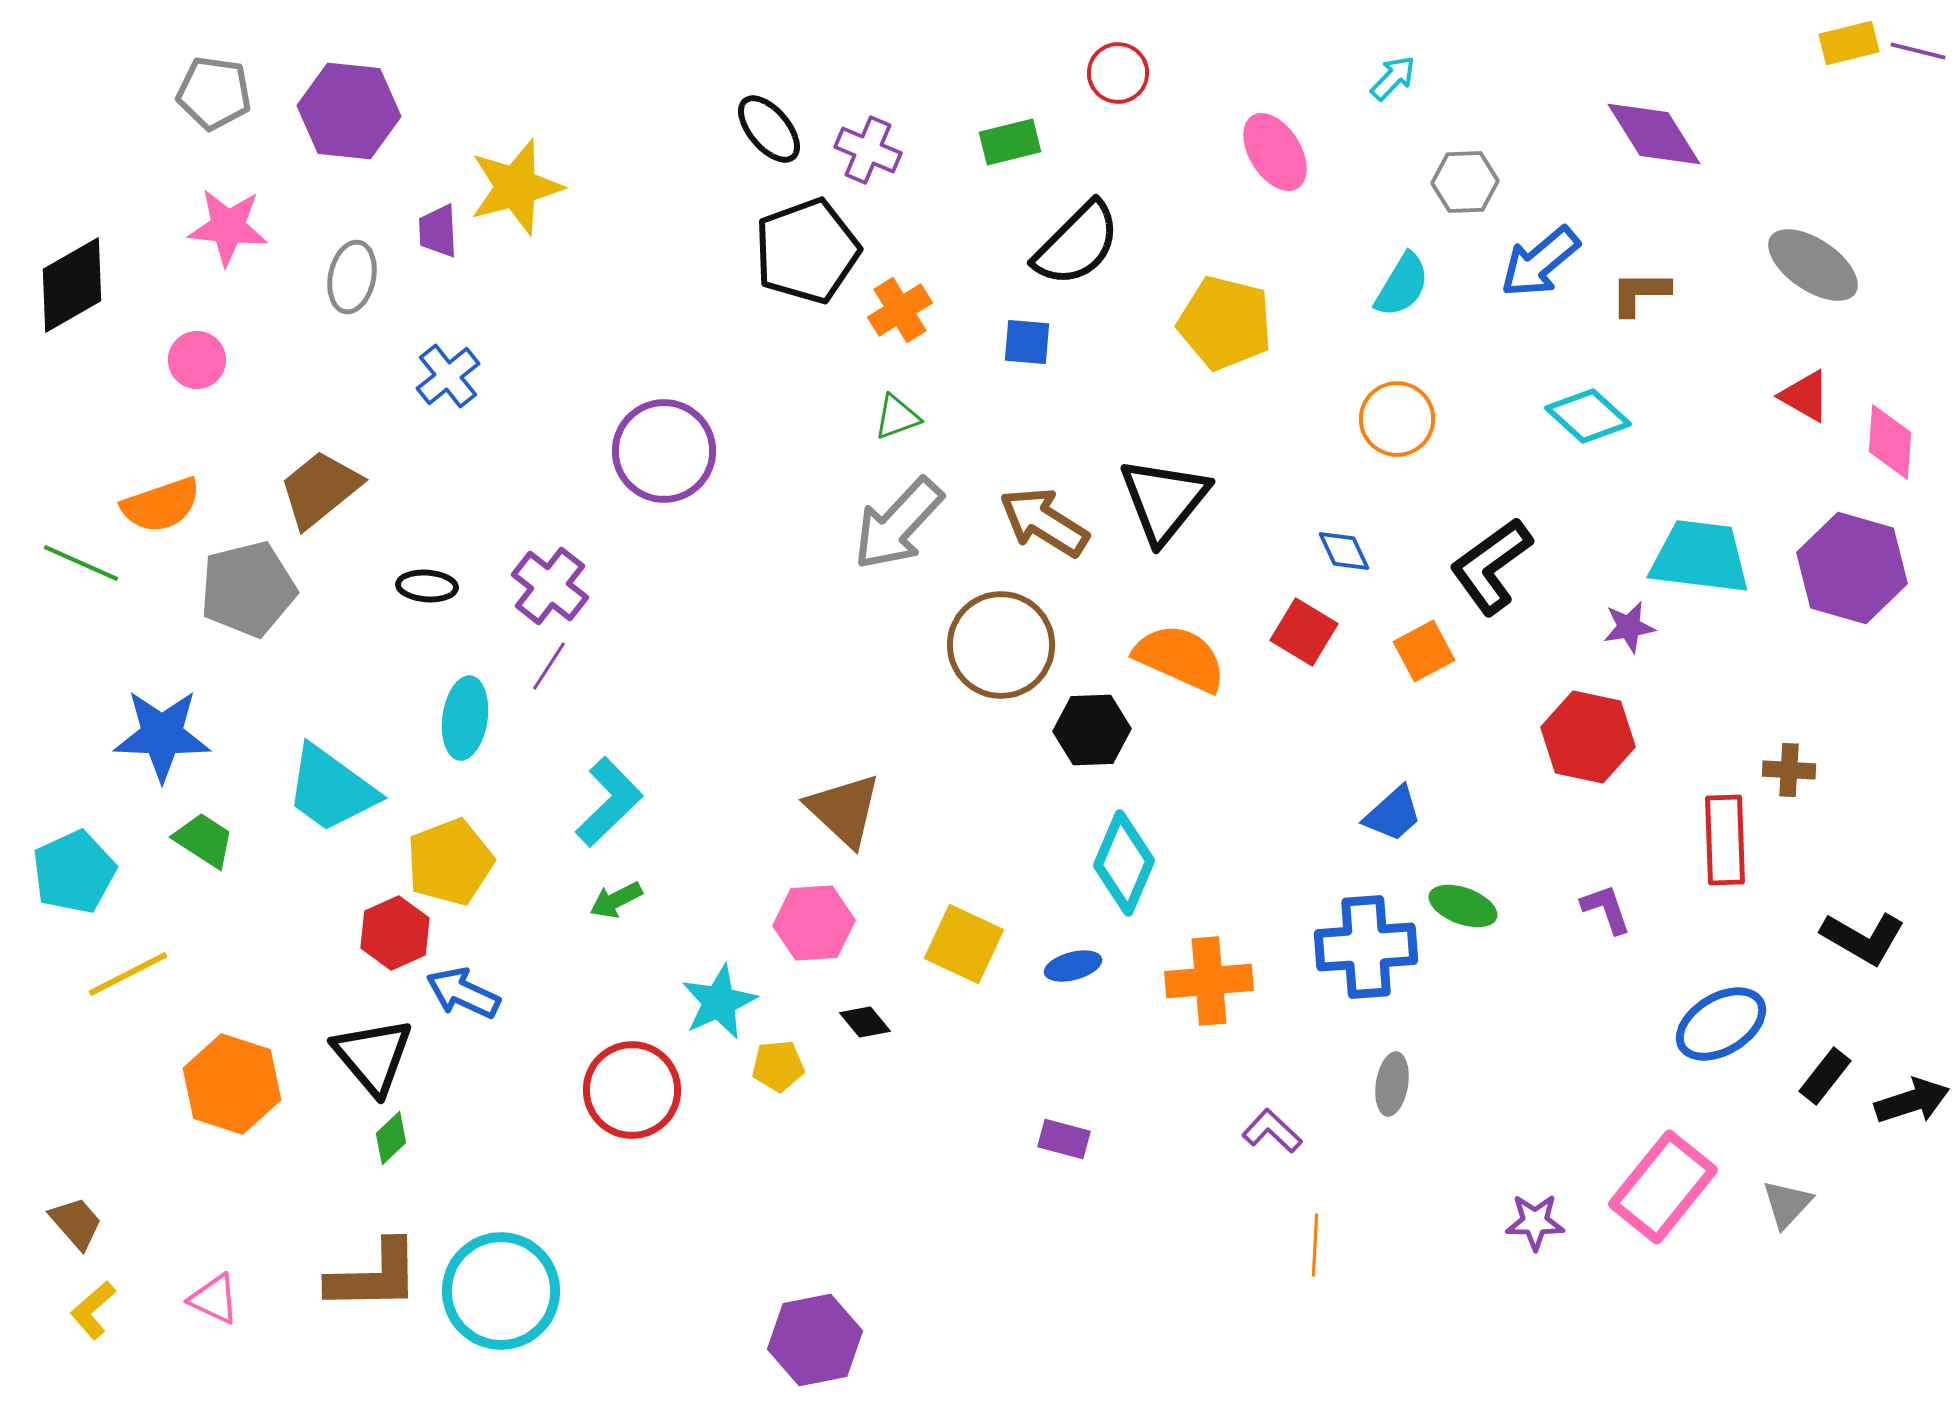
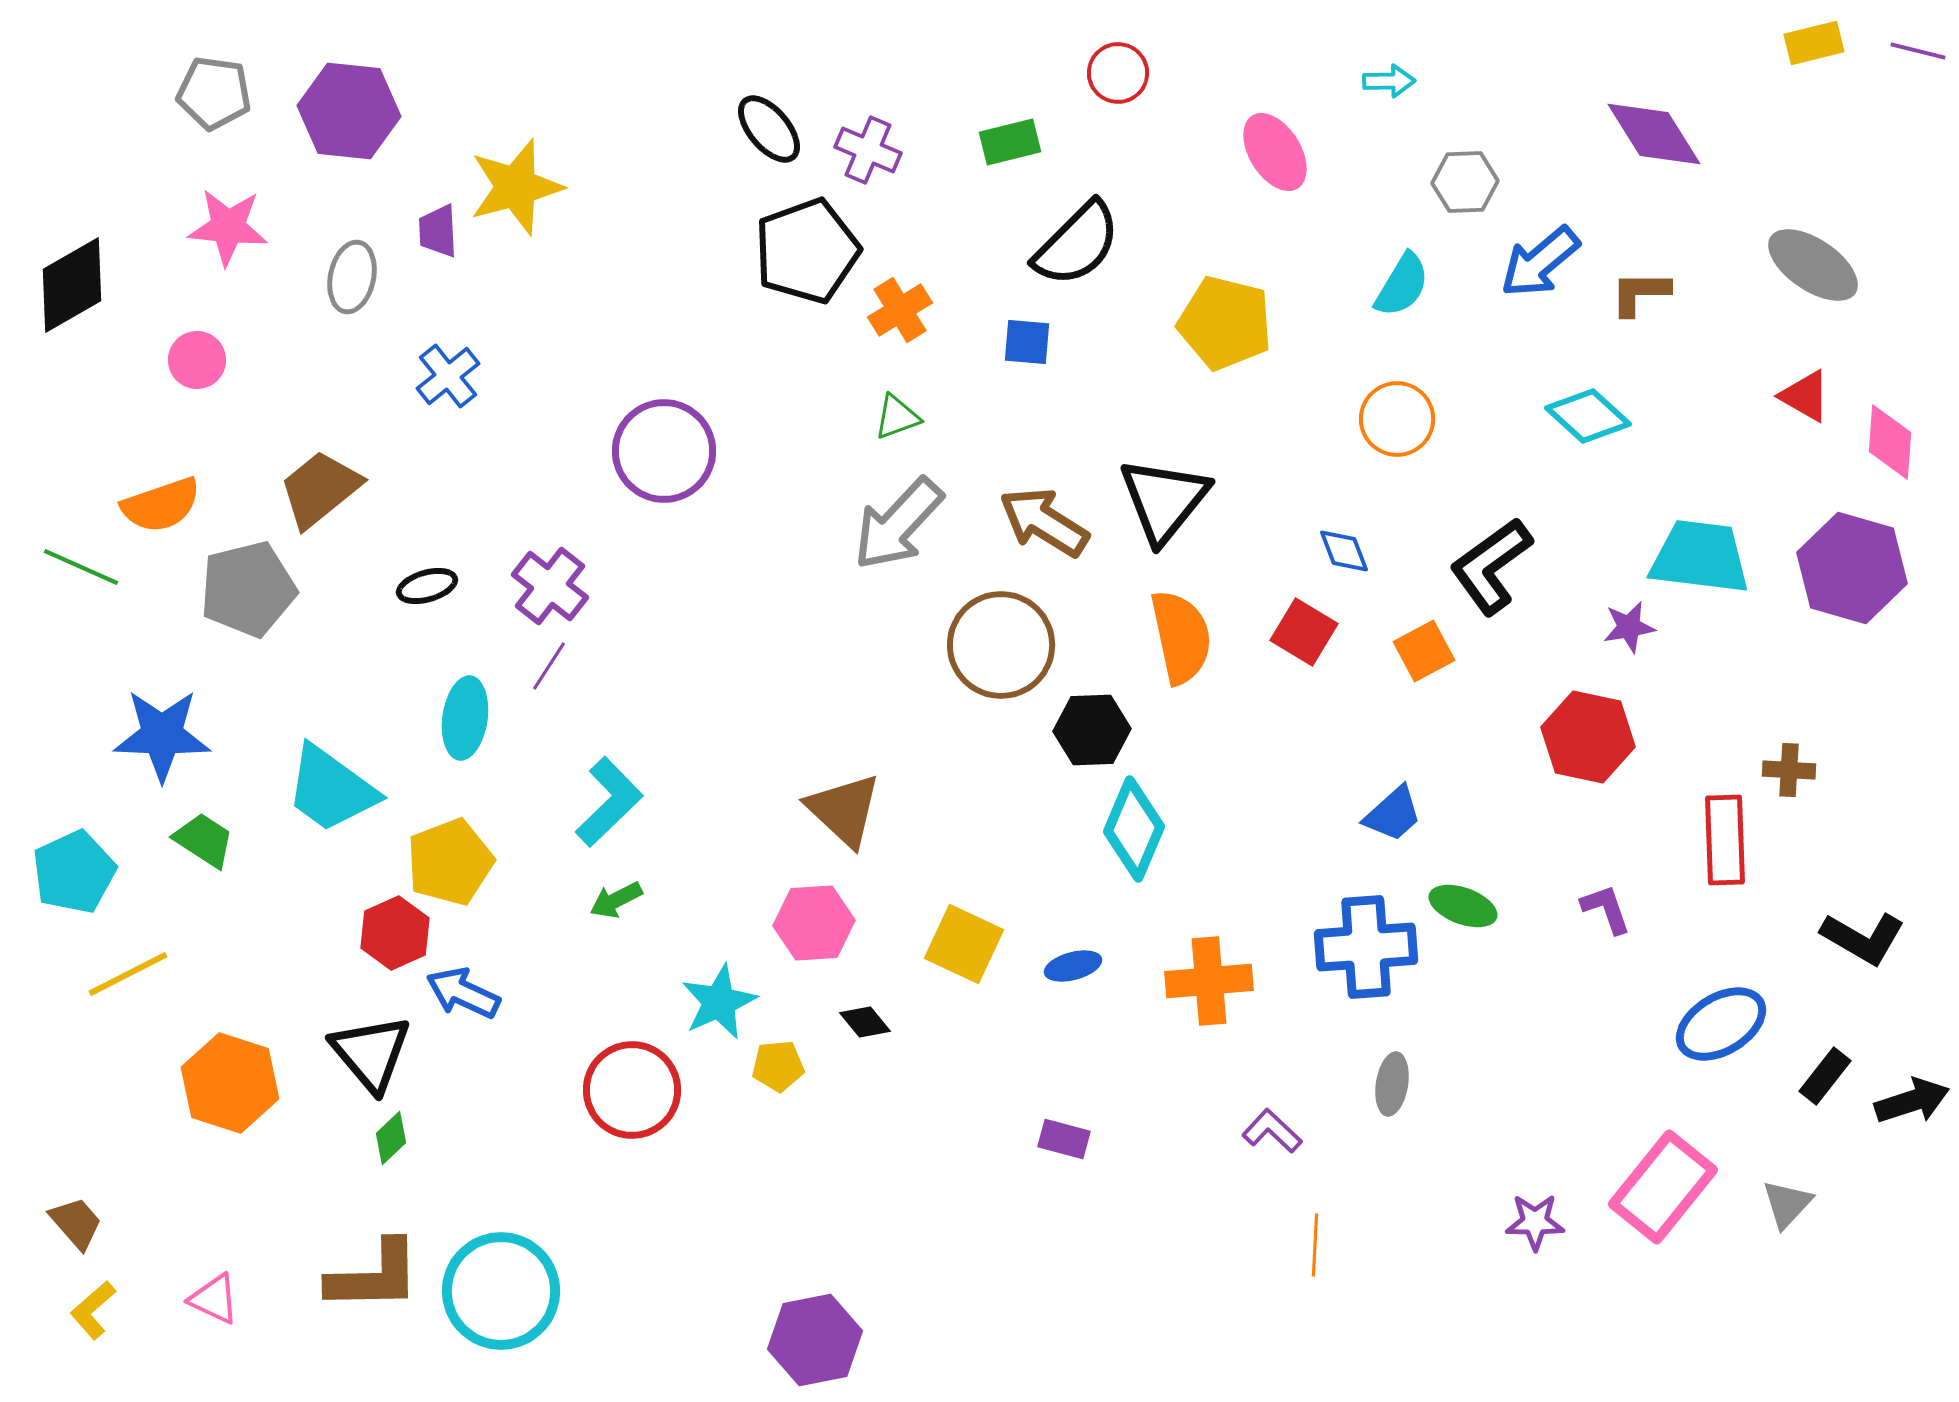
yellow rectangle at (1849, 43): moved 35 px left
cyan arrow at (1393, 78): moved 4 px left, 3 px down; rotated 45 degrees clockwise
blue diamond at (1344, 551): rotated 4 degrees clockwise
green line at (81, 563): moved 4 px down
black ellipse at (427, 586): rotated 20 degrees counterclockwise
orange semicircle at (1180, 658): moved 1 px right, 21 px up; rotated 54 degrees clockwise
cyan diamond at (1124, 863): moved 10 px right, 34 px up
black triangle at (373, 1056): moved 2 px left, 3 px up
orange hexagon at (232, 1084): moved 2 px left, 1 px up
